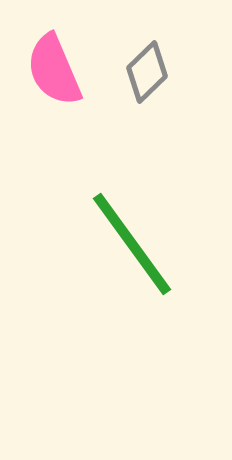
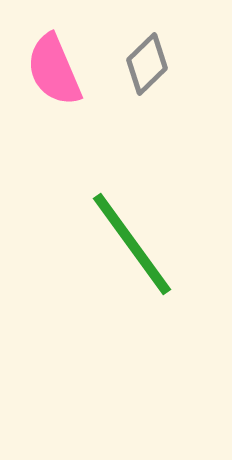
gray diamond: moved 8 px up
